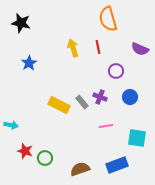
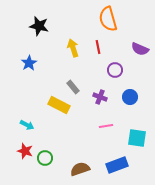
black star: moved 18 px right, 3 px down
purple circle: moved 1 px left, 1 px up
gray rectangle: moved 9 px left, 15 px up
cyan arrow: moved 16 px right; rotated 16 degrees clockwise
